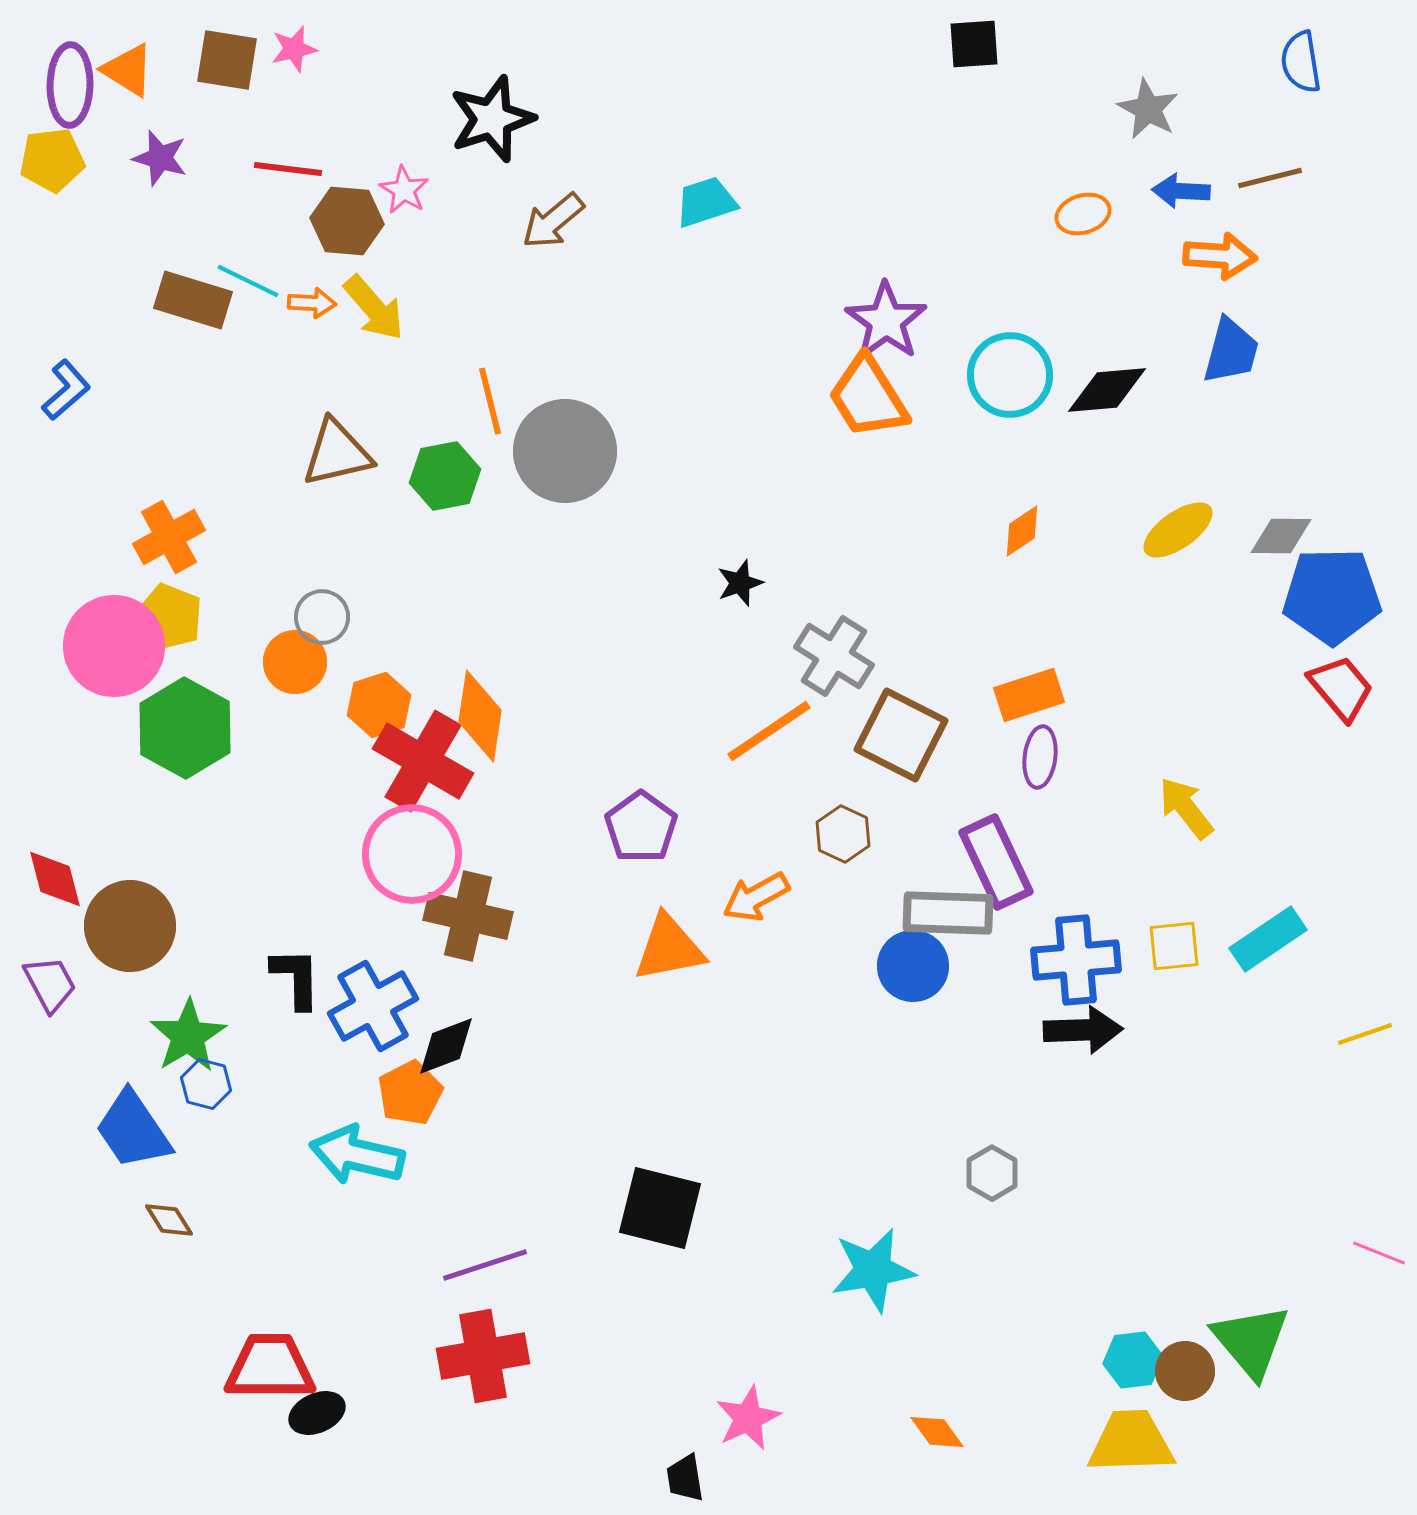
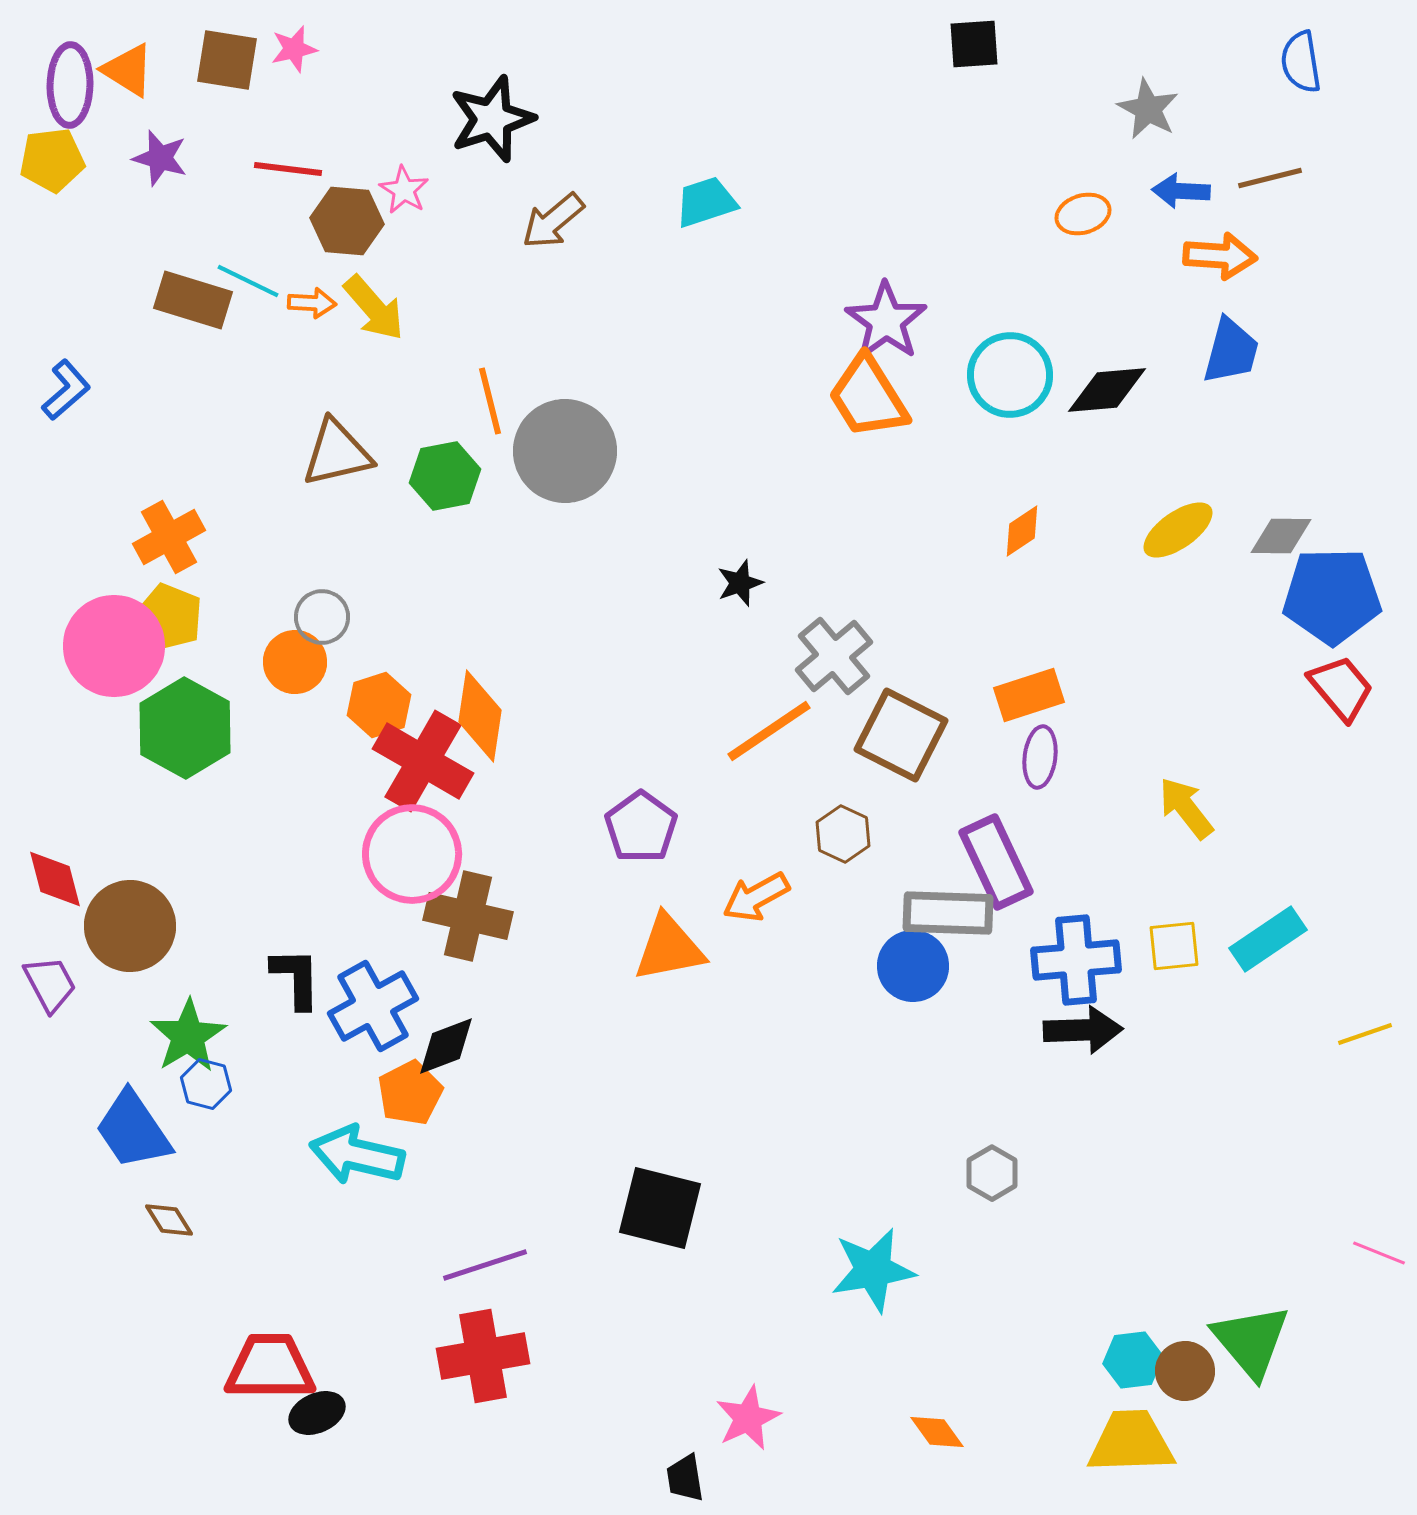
gray cross at (834, 656): rotated 18 degrees clockwise
